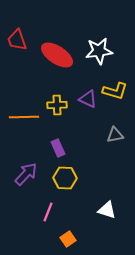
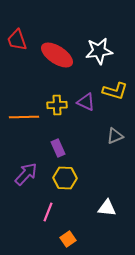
purple triangle: moved 2 px left, 3 px down
gray triangle: moved 1 px down; rotated 12 degrees counterclockwise
white triangle: moved 2 px up; rotated 12 degrees counterclockwise
